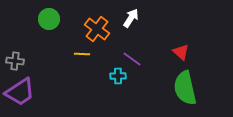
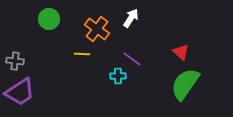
green semicircle: moved 4 px up; rotated 48 degrees clockwise
